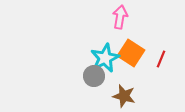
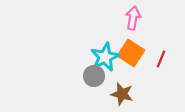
pink arrow: moved 13 px right, 1 px down
cyan star: moved 1 px up
brown star: moved 2 px left, 2 px up
